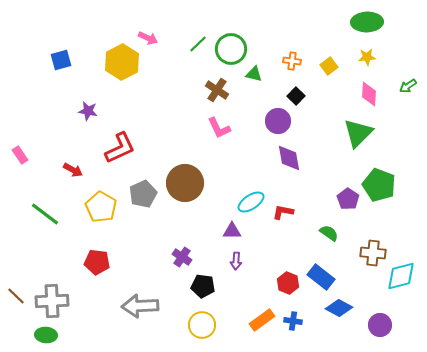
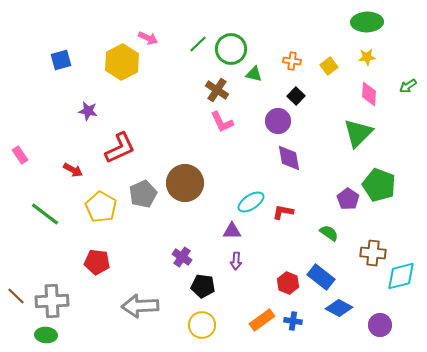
pink L-shape at (219, 128): moved 3 px right, 6 px up
